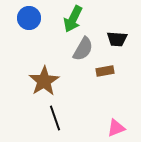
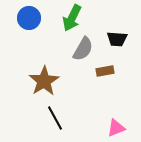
green arrow: moved 1 px left, 1 px up
black line: rotated 10 degrees counterclockwise
